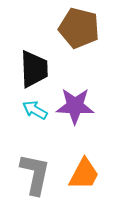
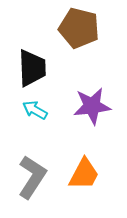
black trapezoid: moved 2 px left, 1 px up
purple star: moved 17 px right; rotated 9 degrees counterclockwise
gray L-shape: moved 3 px left, 3 px down; rotated 21 degrees clockwise
